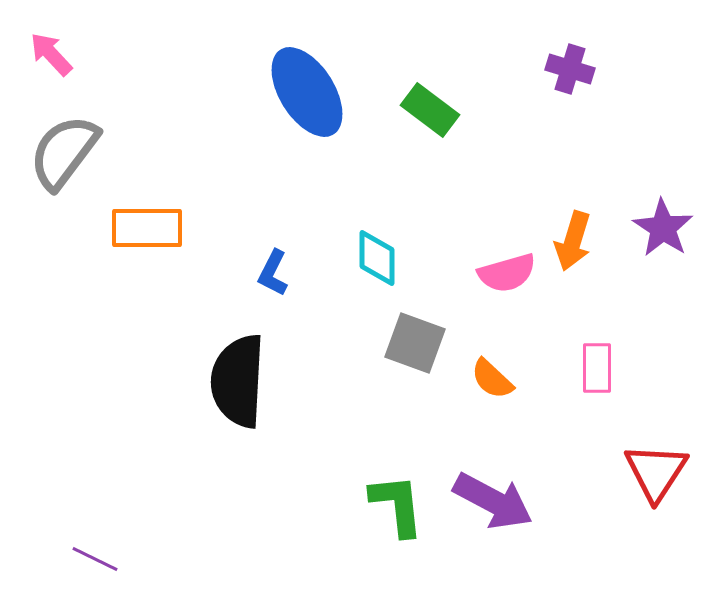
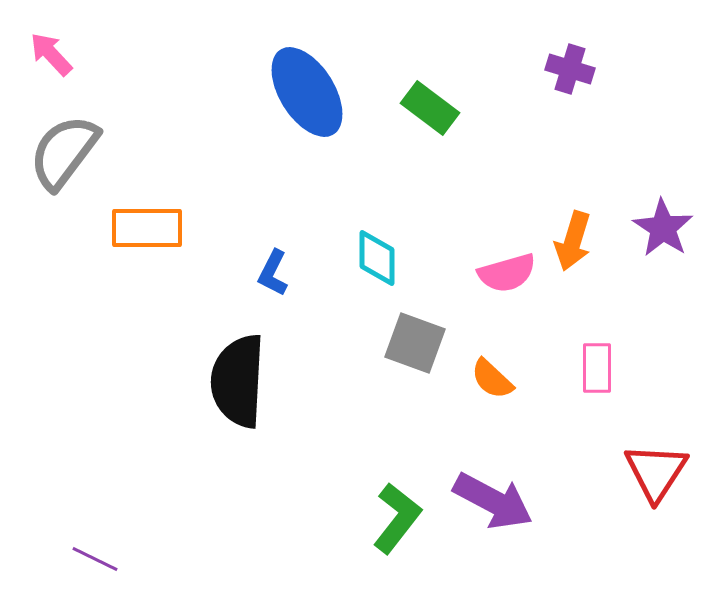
green rectangle: moved 2 px up
green L-shape: moved 13 px down; rotated 44 degrees clockwise
